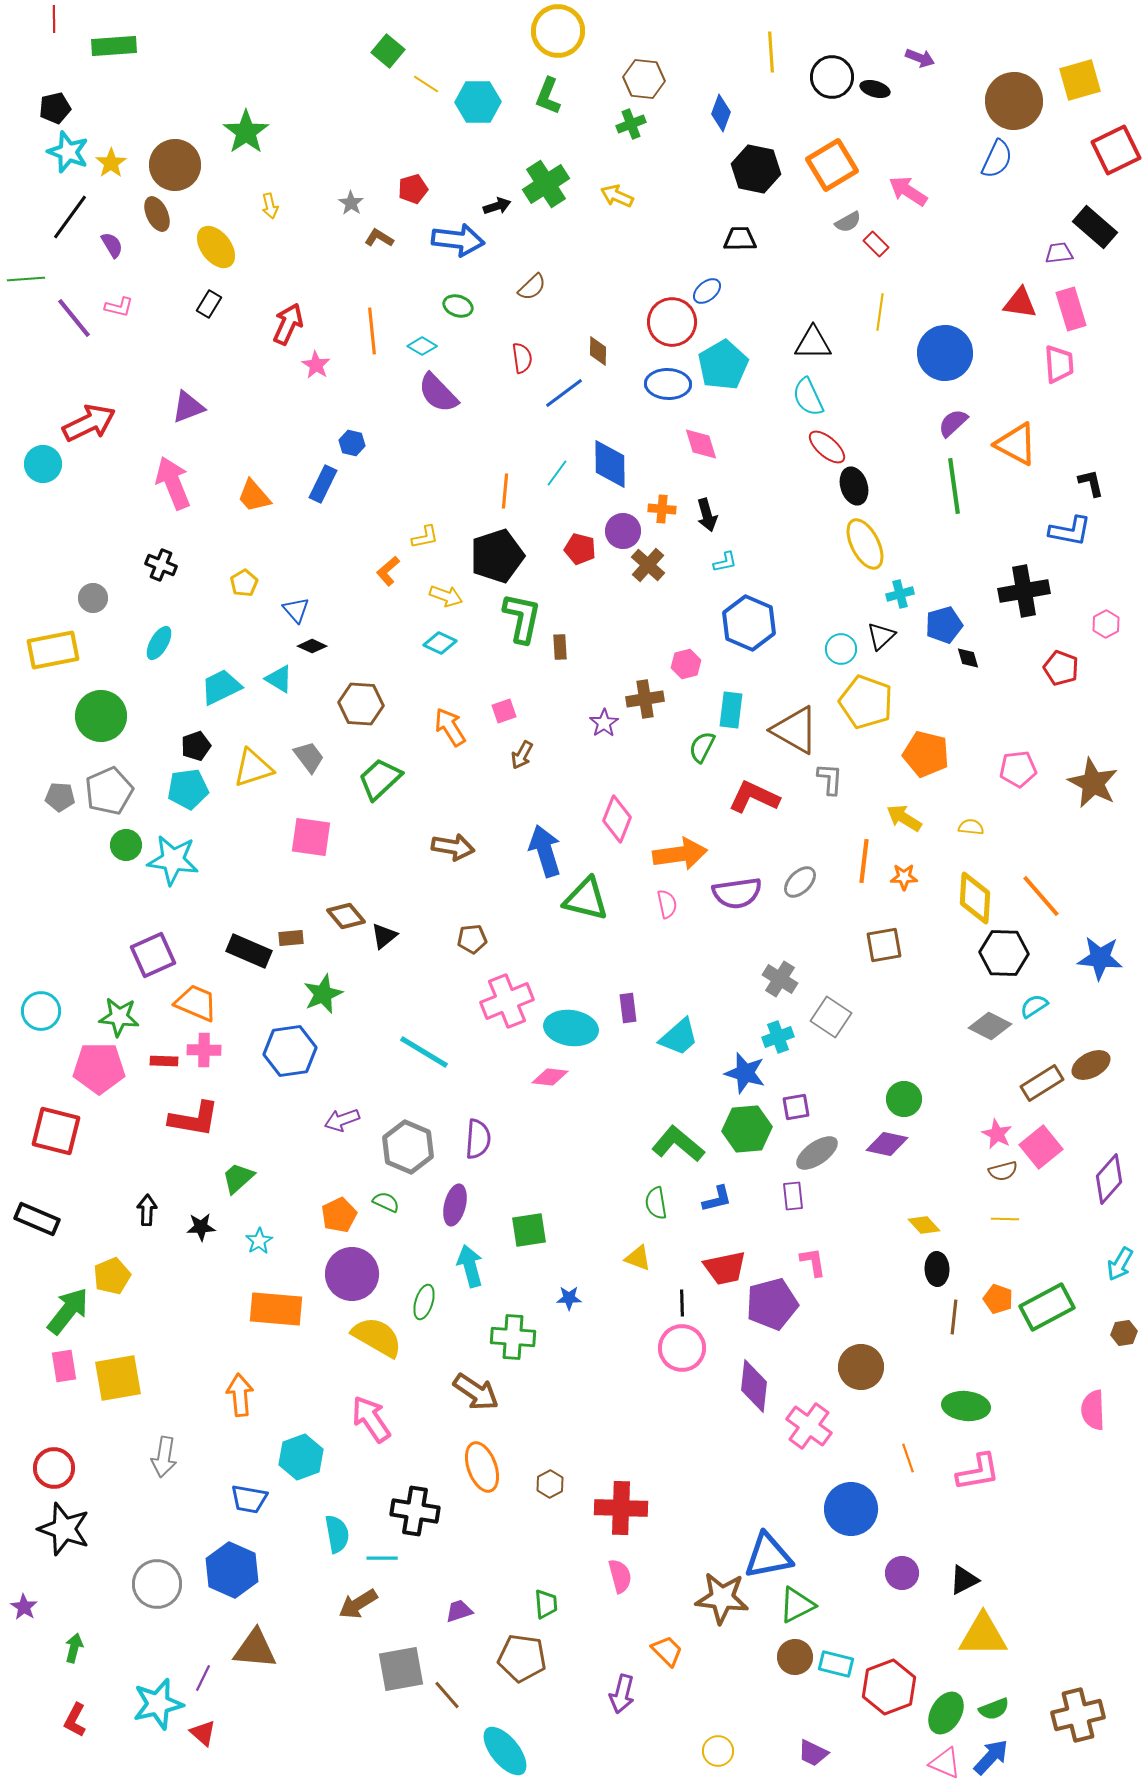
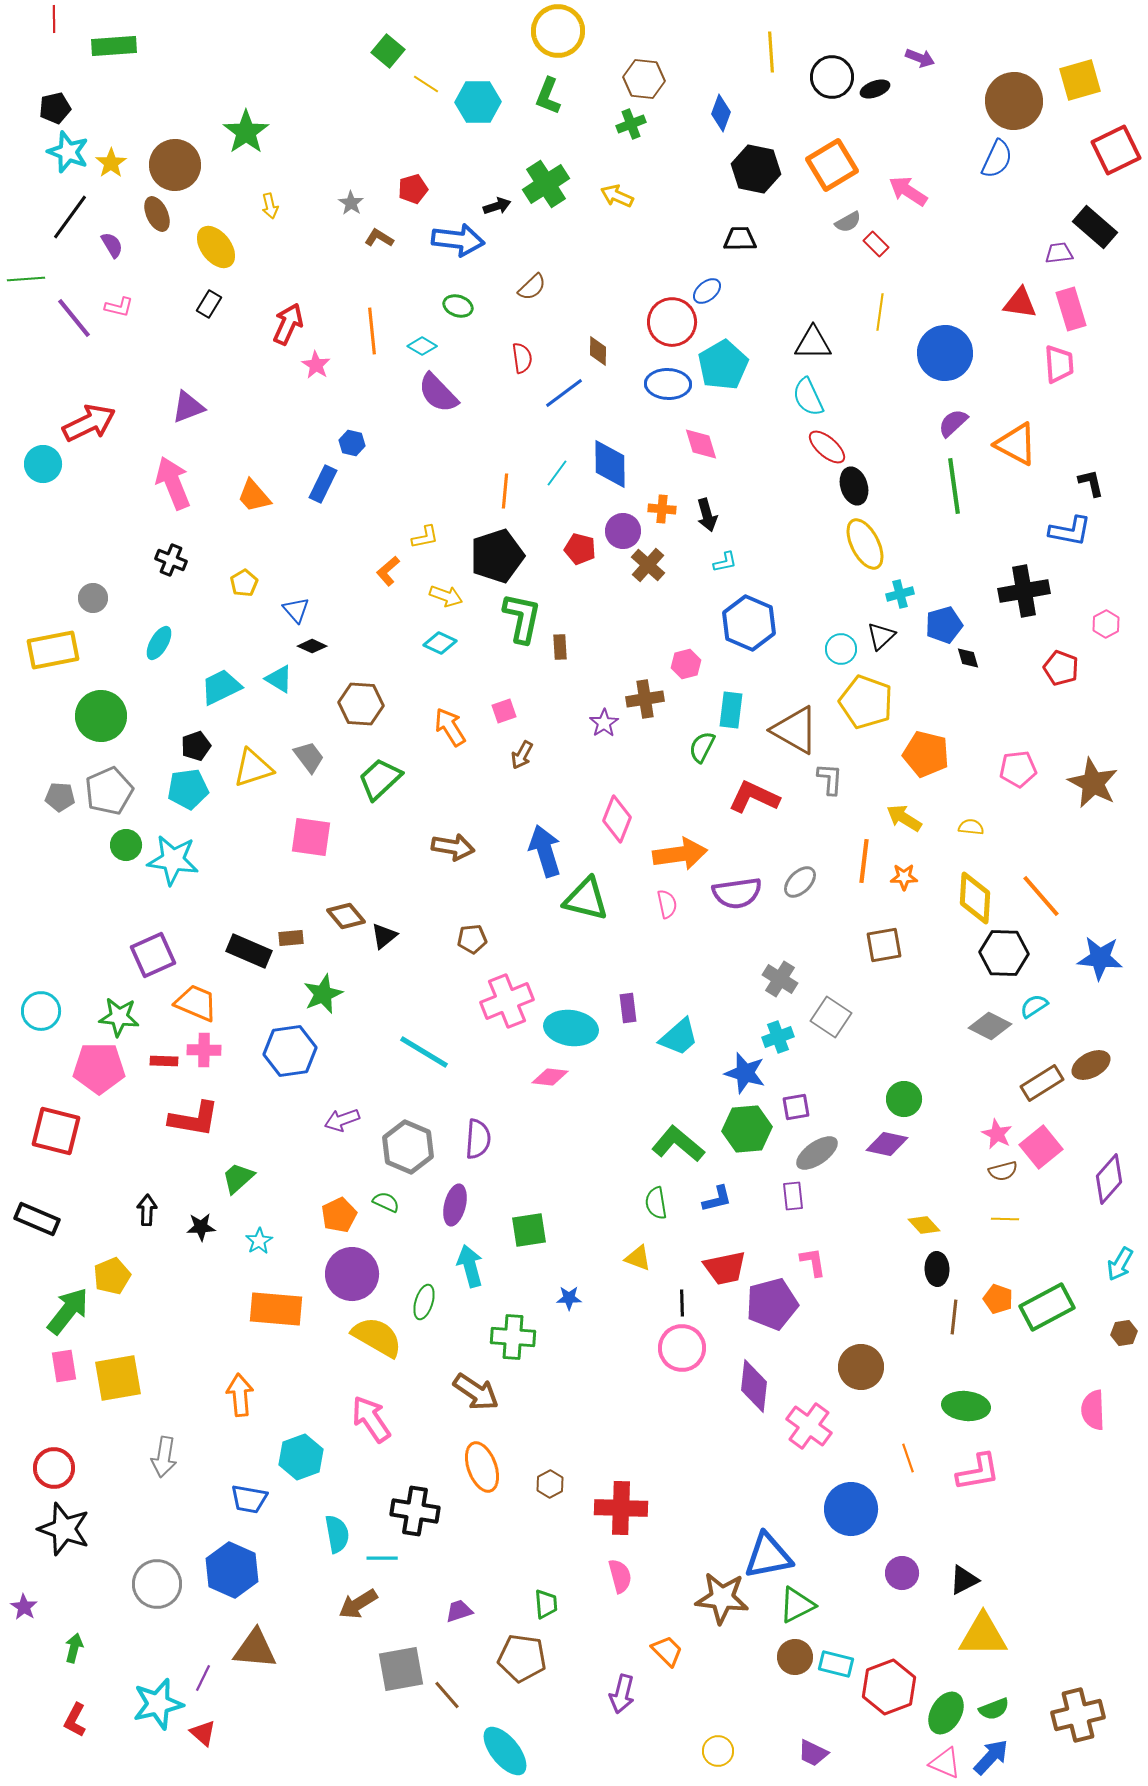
black ellipse at (875, 89): rotated 36 degrees counterclockwise
black cross at (161, 565): moved 10 px right, 5 px up
